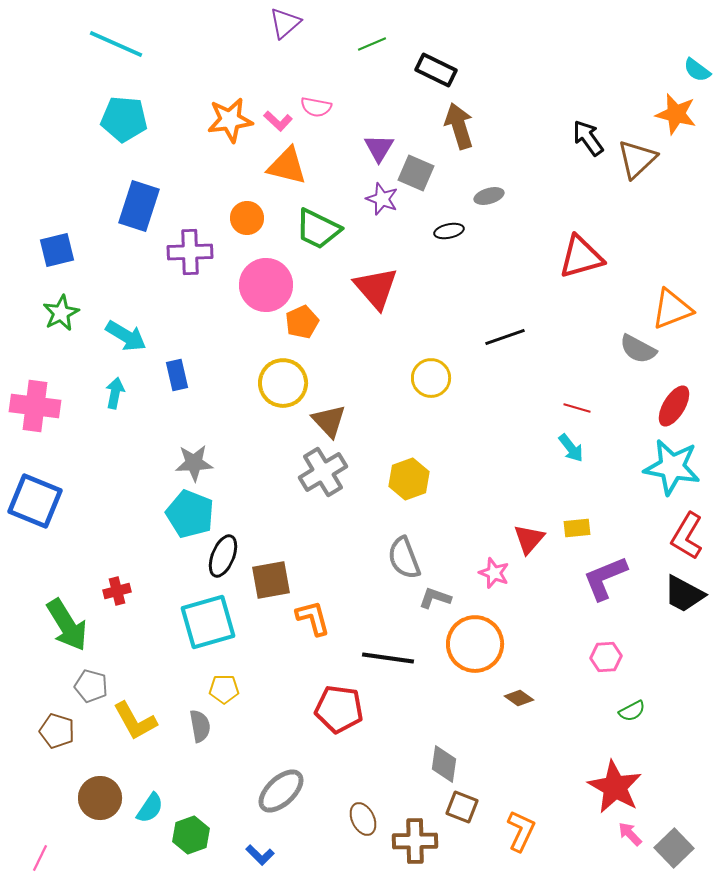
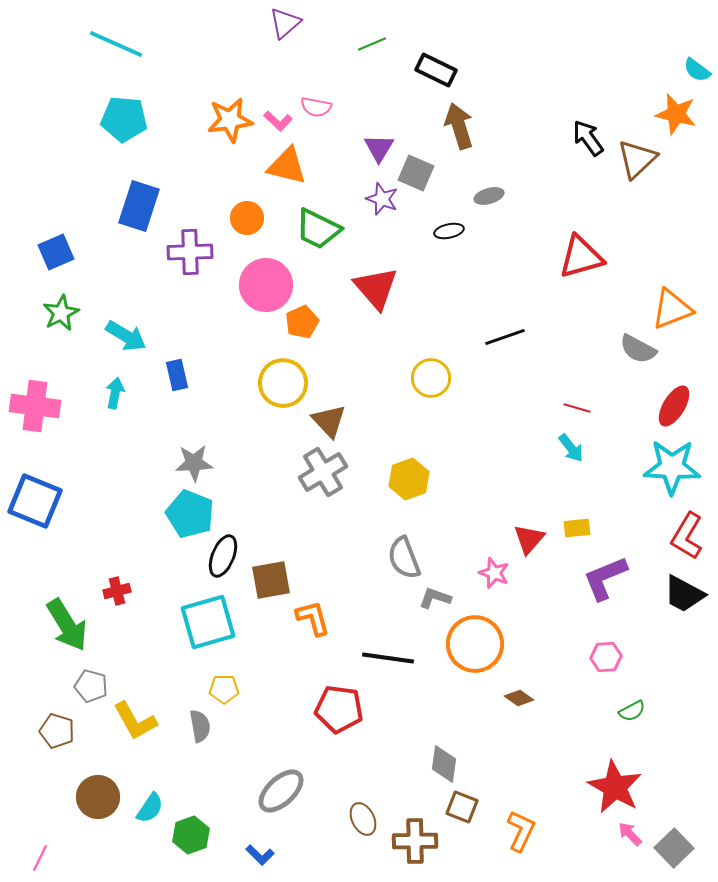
blue square at (57, 250): moved 1 px left, 2 px down; rotated 9 degrees counterclockwise
cyan star at (672, 467): rotated 8 degrees counterclockwise
brown circle at (100, 798): moved 2 px left, 1 px up
